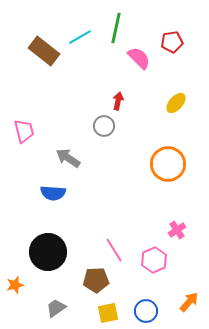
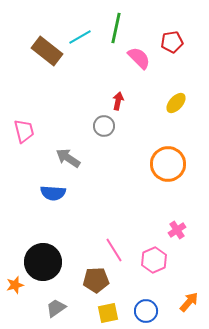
brown rectangle: moved 3 px right
black circle: moved 5 px left, 10 px down
